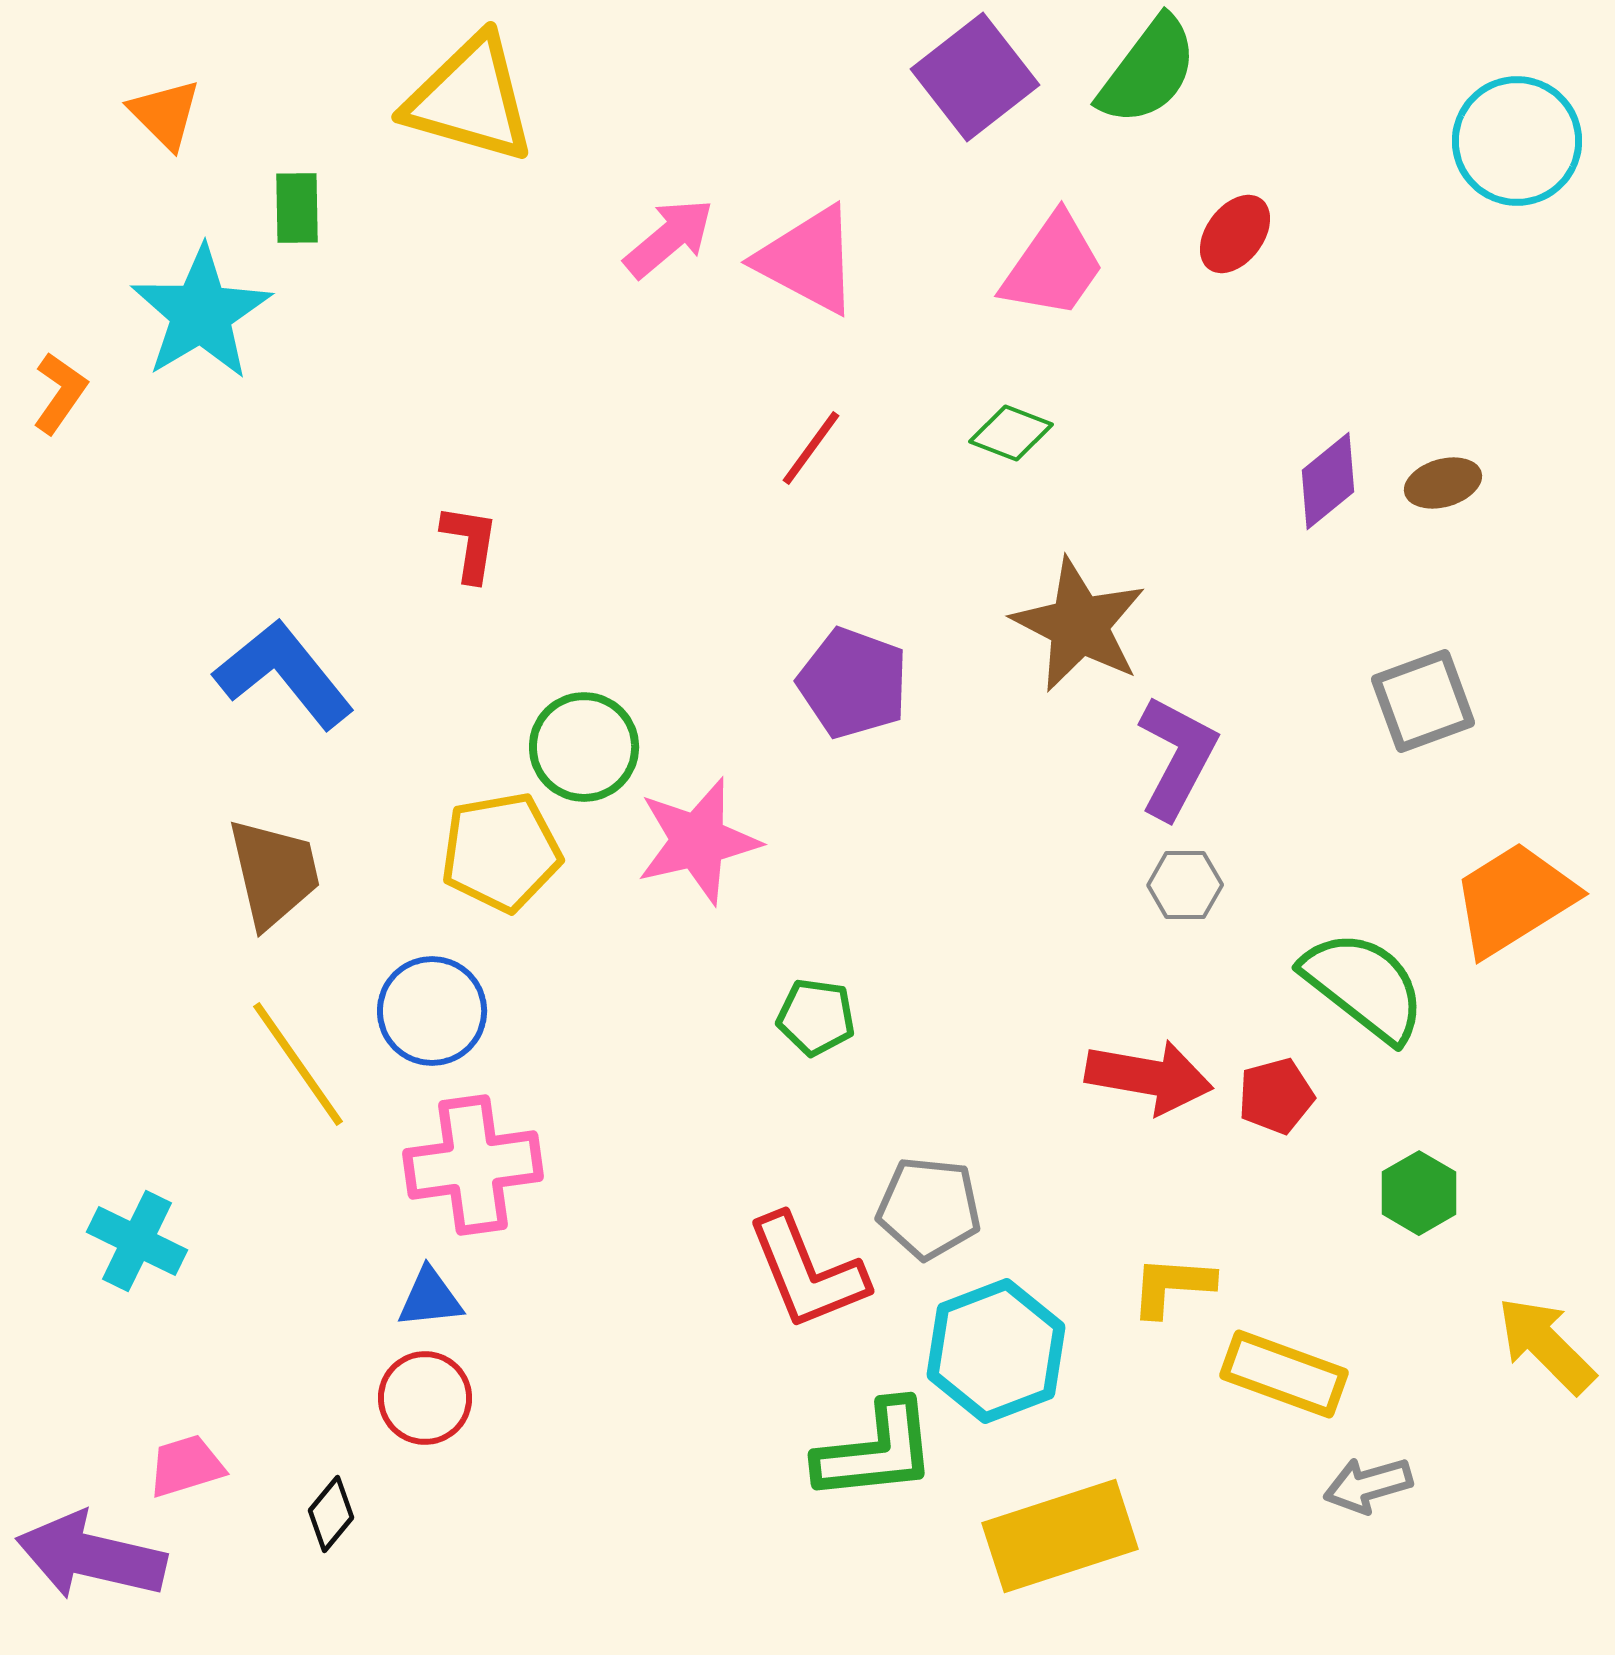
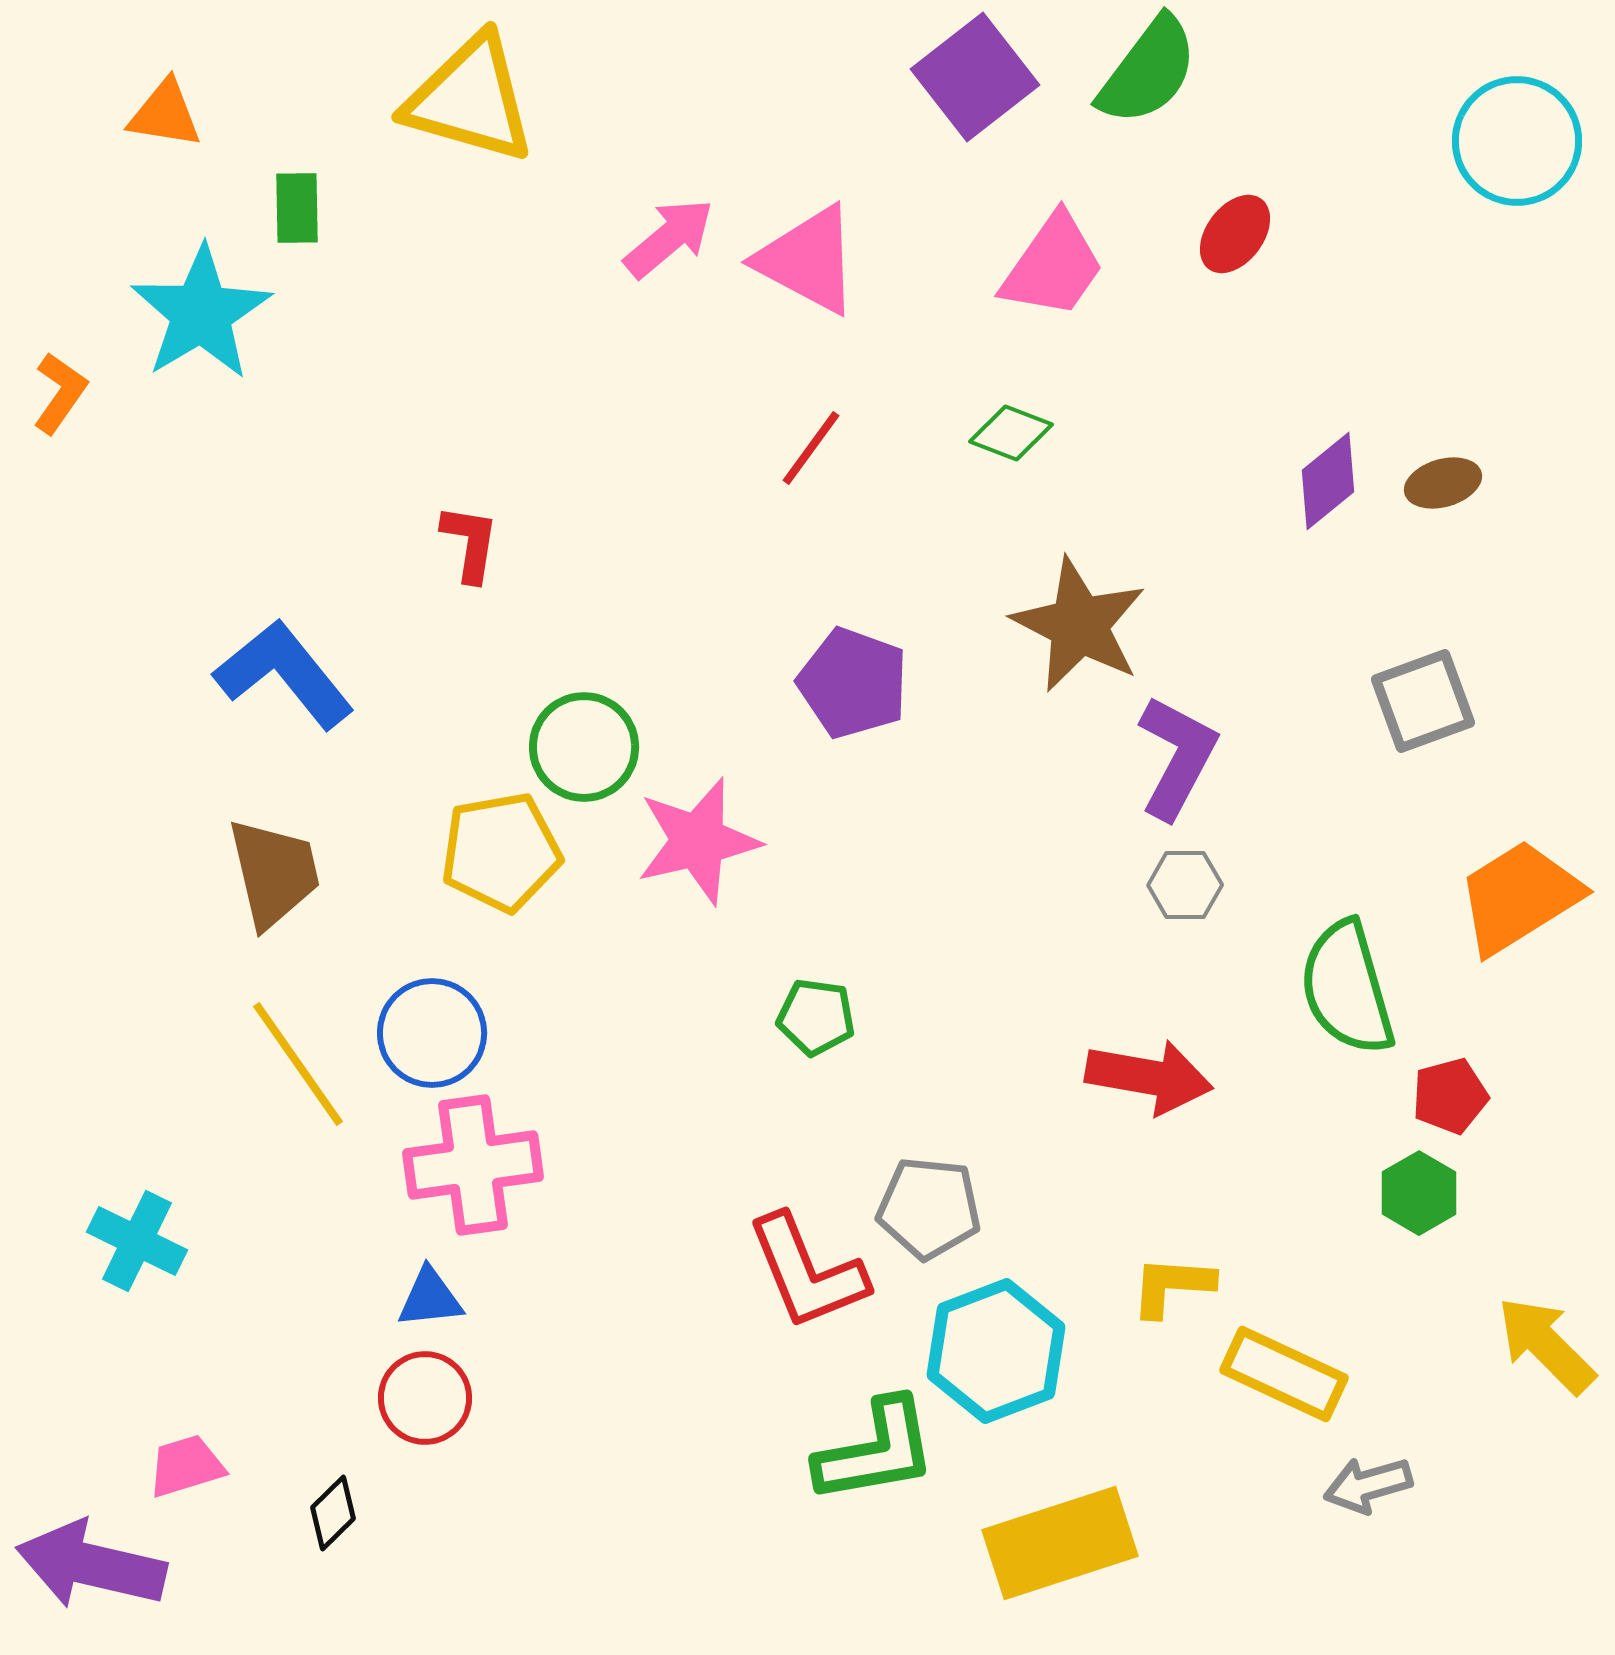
orange triangle at (165, 114): rotated 36 degrees counterclockwise
orange trapezoid at (1514, 899): moved 5 px right, 2 px up
green semicircle at (1364, 986): moved 17 px left, 2 px down; rotated 144 degrees counterclockwise
blue circle at (432, 1011): moved 22 px down
red pentagon at (1276, 1096): moved 174 px right
yellow rectangle at (1284, 1374): rotated 5 degrees clockwise
green L-shape at (876, 1451): rotated 4 degrees counterclockwise
black diamond at (331, 1514): moved 2 px right, 1 px up; rotated 6 degrees clockwise
yellow rectangle at (1060, 1536): moved 7 px down
purple arrow at (91, 1556): moved 9 px down
